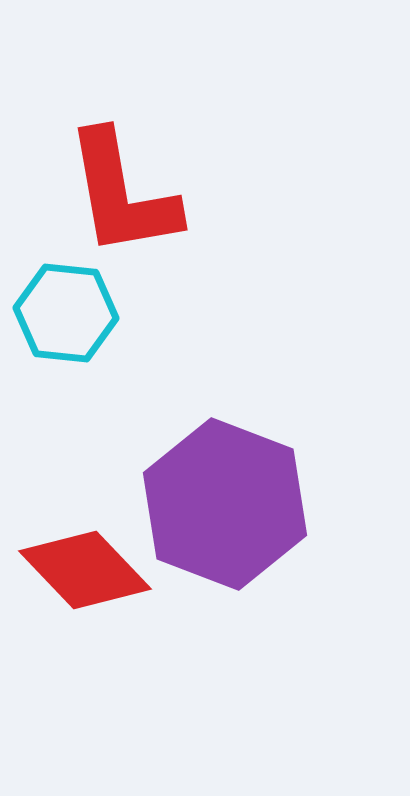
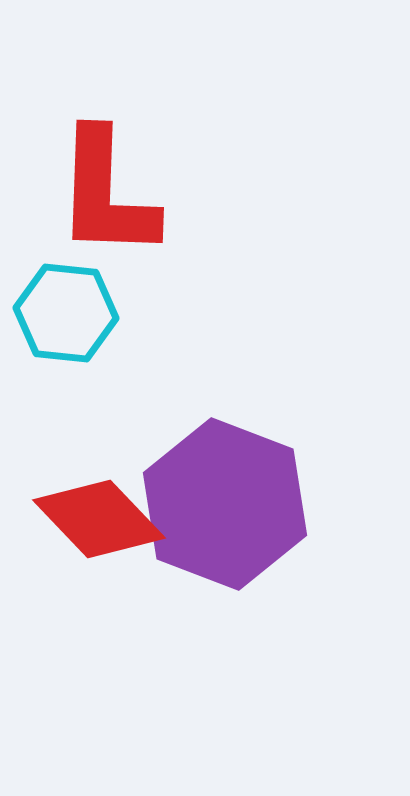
red L-shape: moved 16 px left; rotated 12 degrees clockwise
red diamond: moved 14 px right, 51 px up
